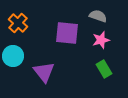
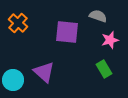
purple square: moved 1 px up
pink star: moved 9 px right
cyan circle: moved 24 px down
purple triangle: rotated 10 degrees counterclockwise
